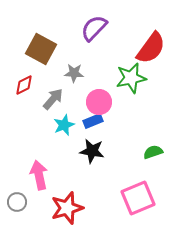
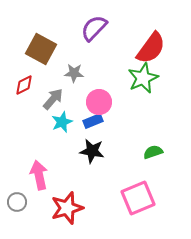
green star: moved 12 px right; rotated 12 degrees counterclockwise
cyan star: moved 2 px left, 3 px up
